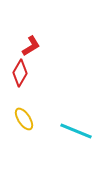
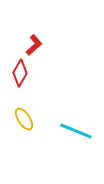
red L-shape: moved 3 px right, 1 px up; rotated 10 degrees counterclockwise
